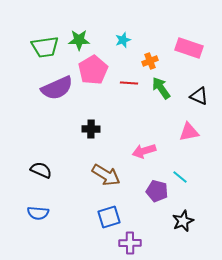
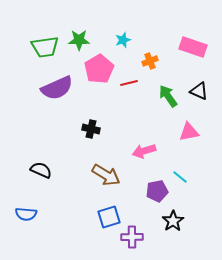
pink rectangle: moved 4 px right, 1 px up
pink pentagon: moved 6 px right, 1 px up
red line: rotated 18 degrees counterclockwise
green arrow: moved 7 px right, 8 px down
black triangle: moved 5 px up
black cross: rotated 12 degrees clockwise
purple pentagon: rotated 25 degrees counterclockwise
blue semicircle: moved 12 px left, 1 px down
black star: moved 10 px left; rotated 10 degrees counterclockwise
purple cross: moved 2 px right, 6 px up
